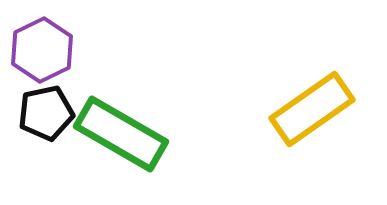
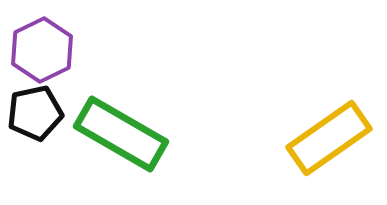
yellow rectangle: moved 17 px right, 29 px down
black pentagon: moved 11 px left
